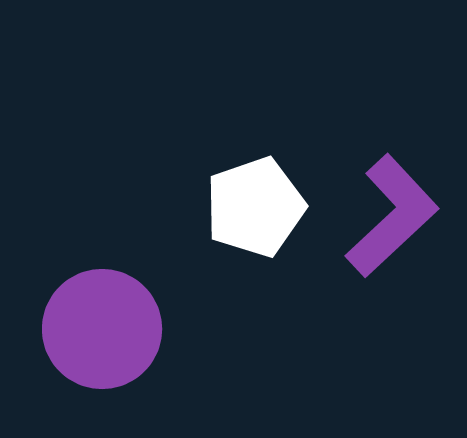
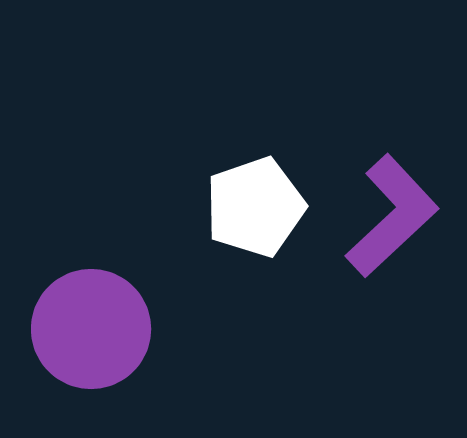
purple circle: moved 11 px left
